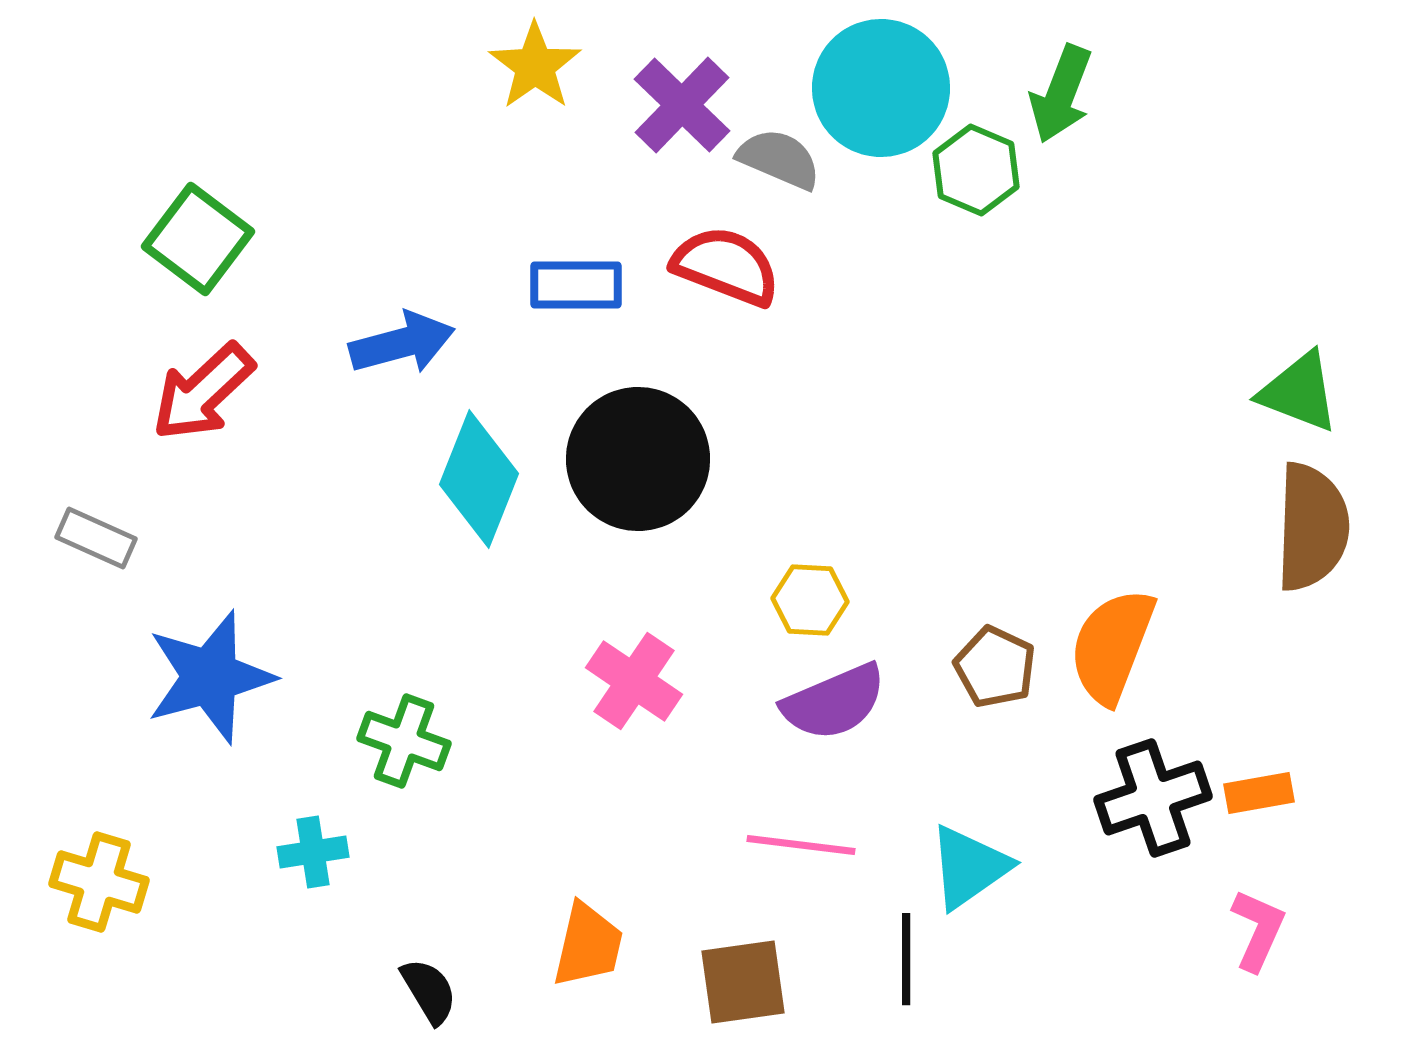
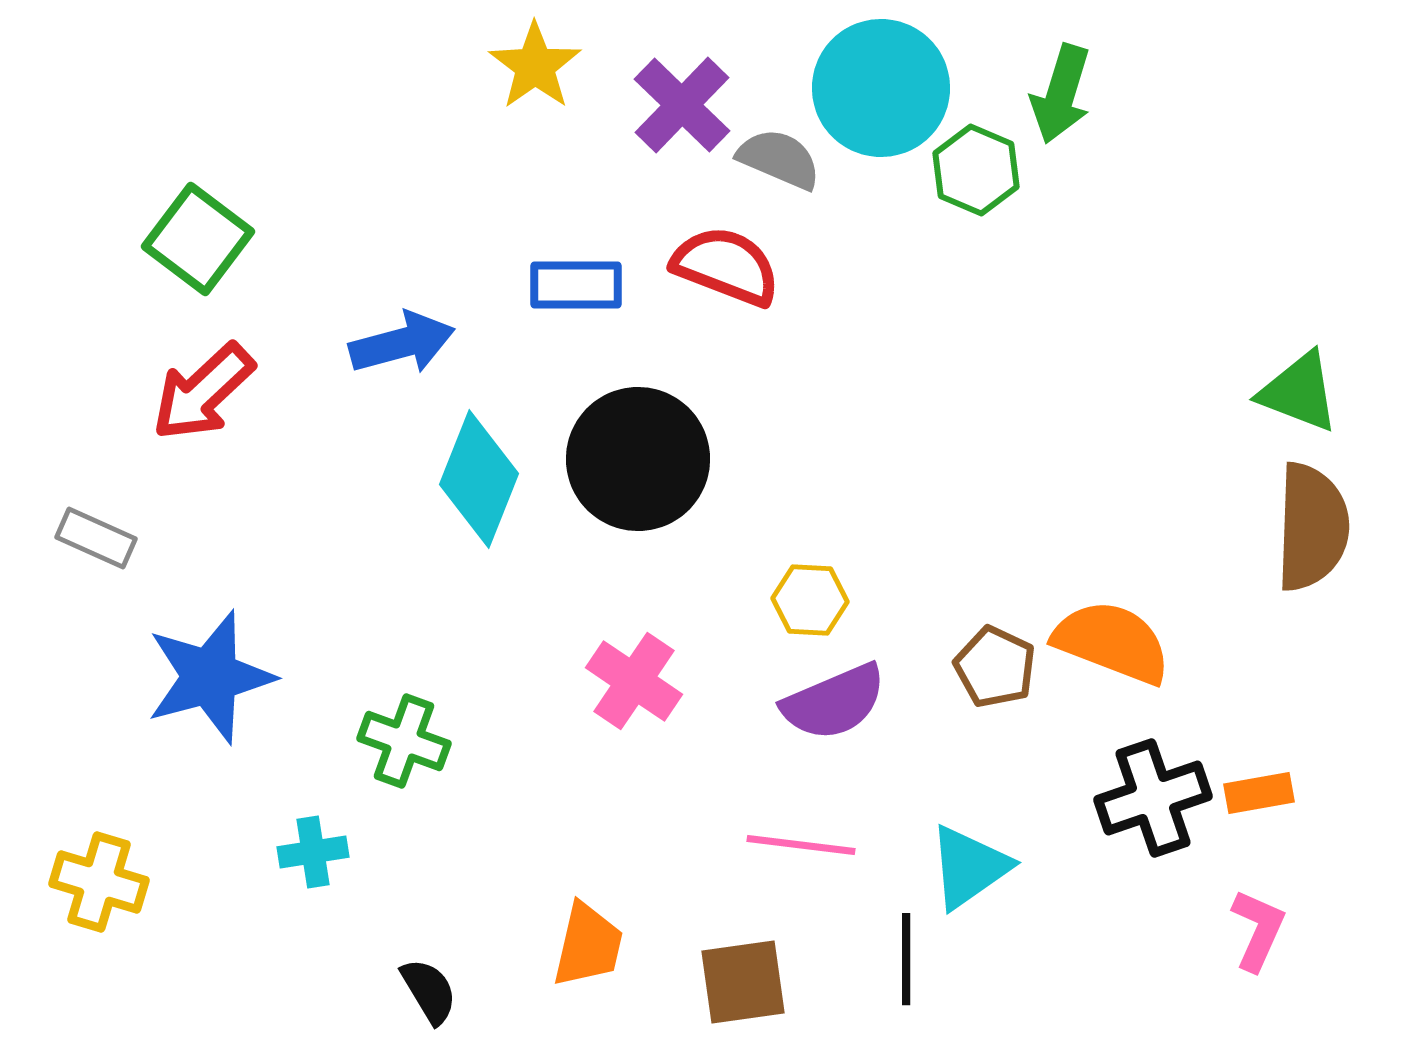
green arrow: rotated 4 degrees counterclockwise
orange semicircle: moved 4 px up; rotated 90 degrees clockwise
